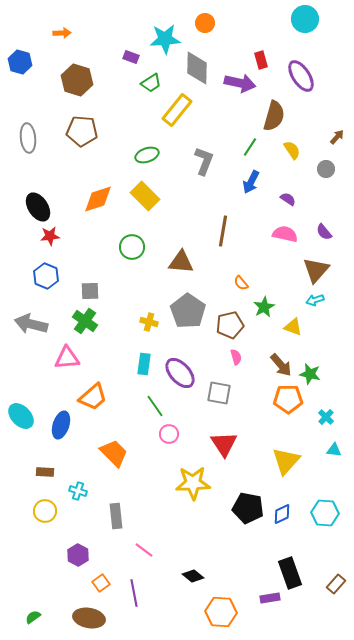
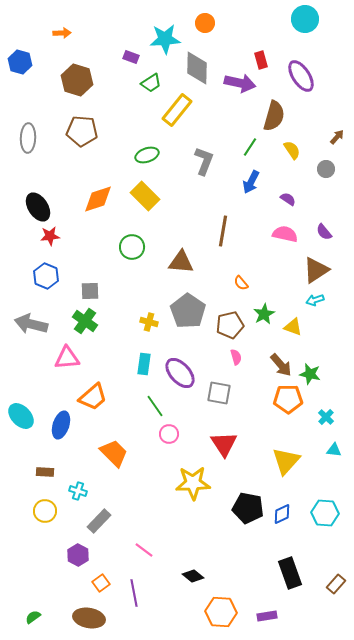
gray ellipse at (28, 138): rotated 8 degrees clockwise
brown triangle at (316, 270): rotated 16 degrees clockwise
green star at (264, 307): moved 7 px down
gray rectangle at (116, 516): moved 17 px left, 5 px down; rotated 50 degrees clockwise
purple rectangle at (270, 598): moved 3 px left, 18 px down
